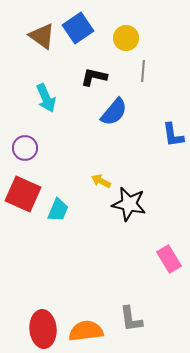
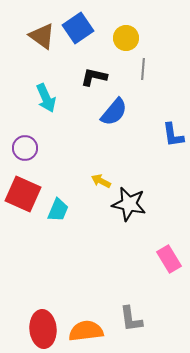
gray line: moved 2 px up
